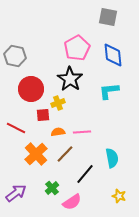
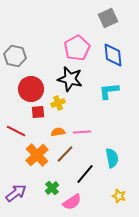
gray square: moved 1 px down; rotated 36 degrees counterclockwise
black star: rotated 20 degrees counterclockwise
red square: moved 5 px left, 3 px up
red line: moved 3 px down
orange cross: moved 1 px right, 1 px down
